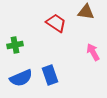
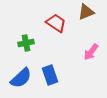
brown triangle: rotated 30 degrees counterclockwise
green cross: moved 11 px right, 2 px up
pink arrow: moved 2 px left; rotated 114 degrees counterclockwise
blue semicircle: rotated 20 degrees counterclockwise
